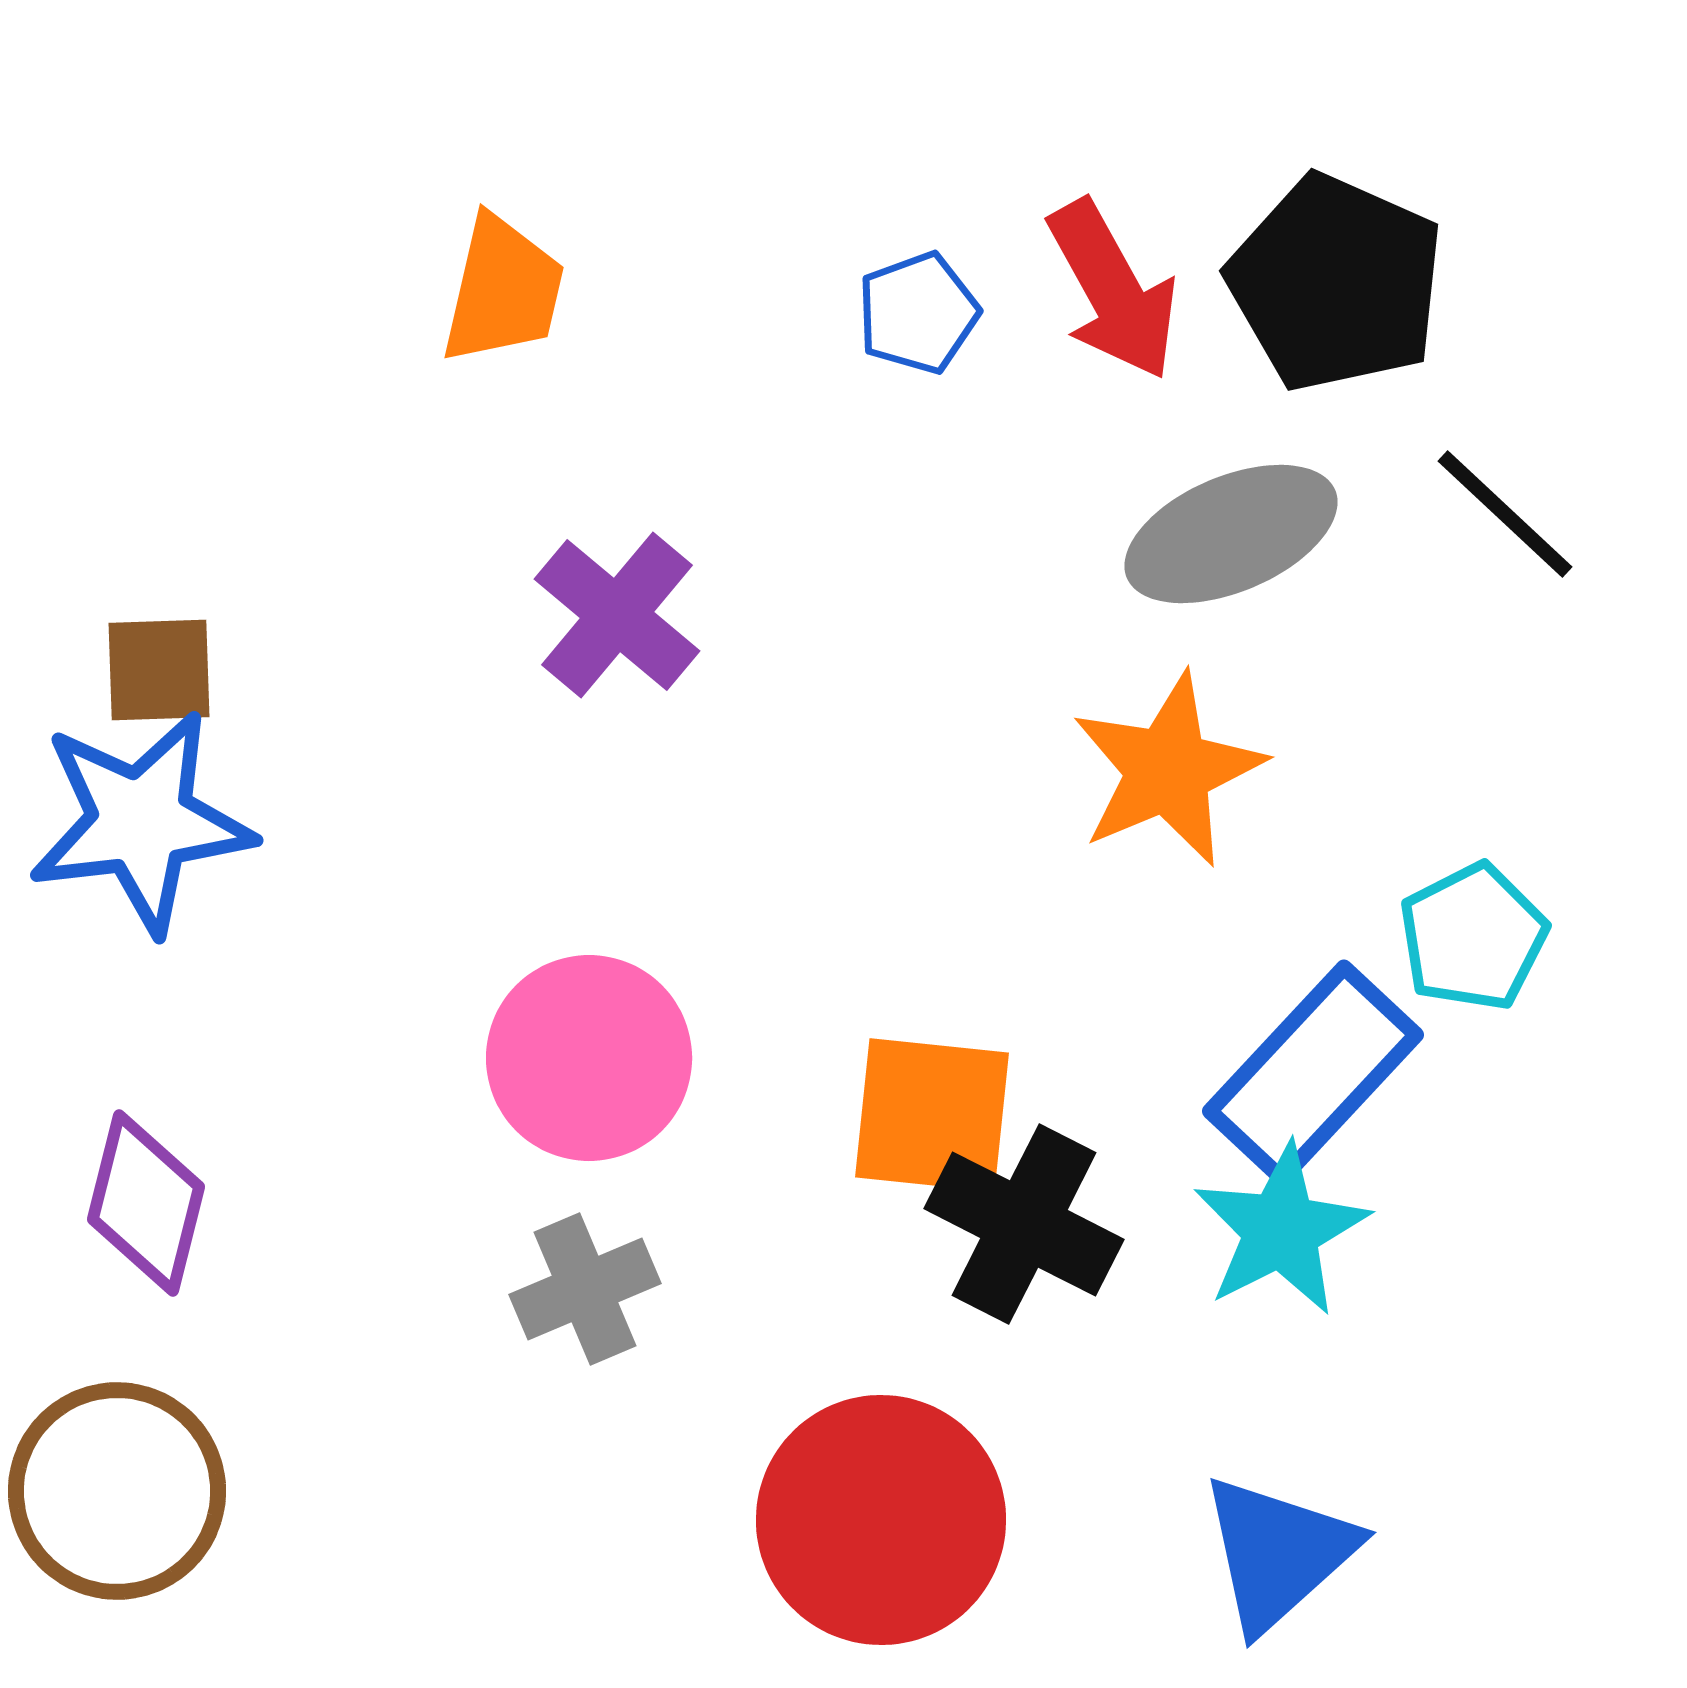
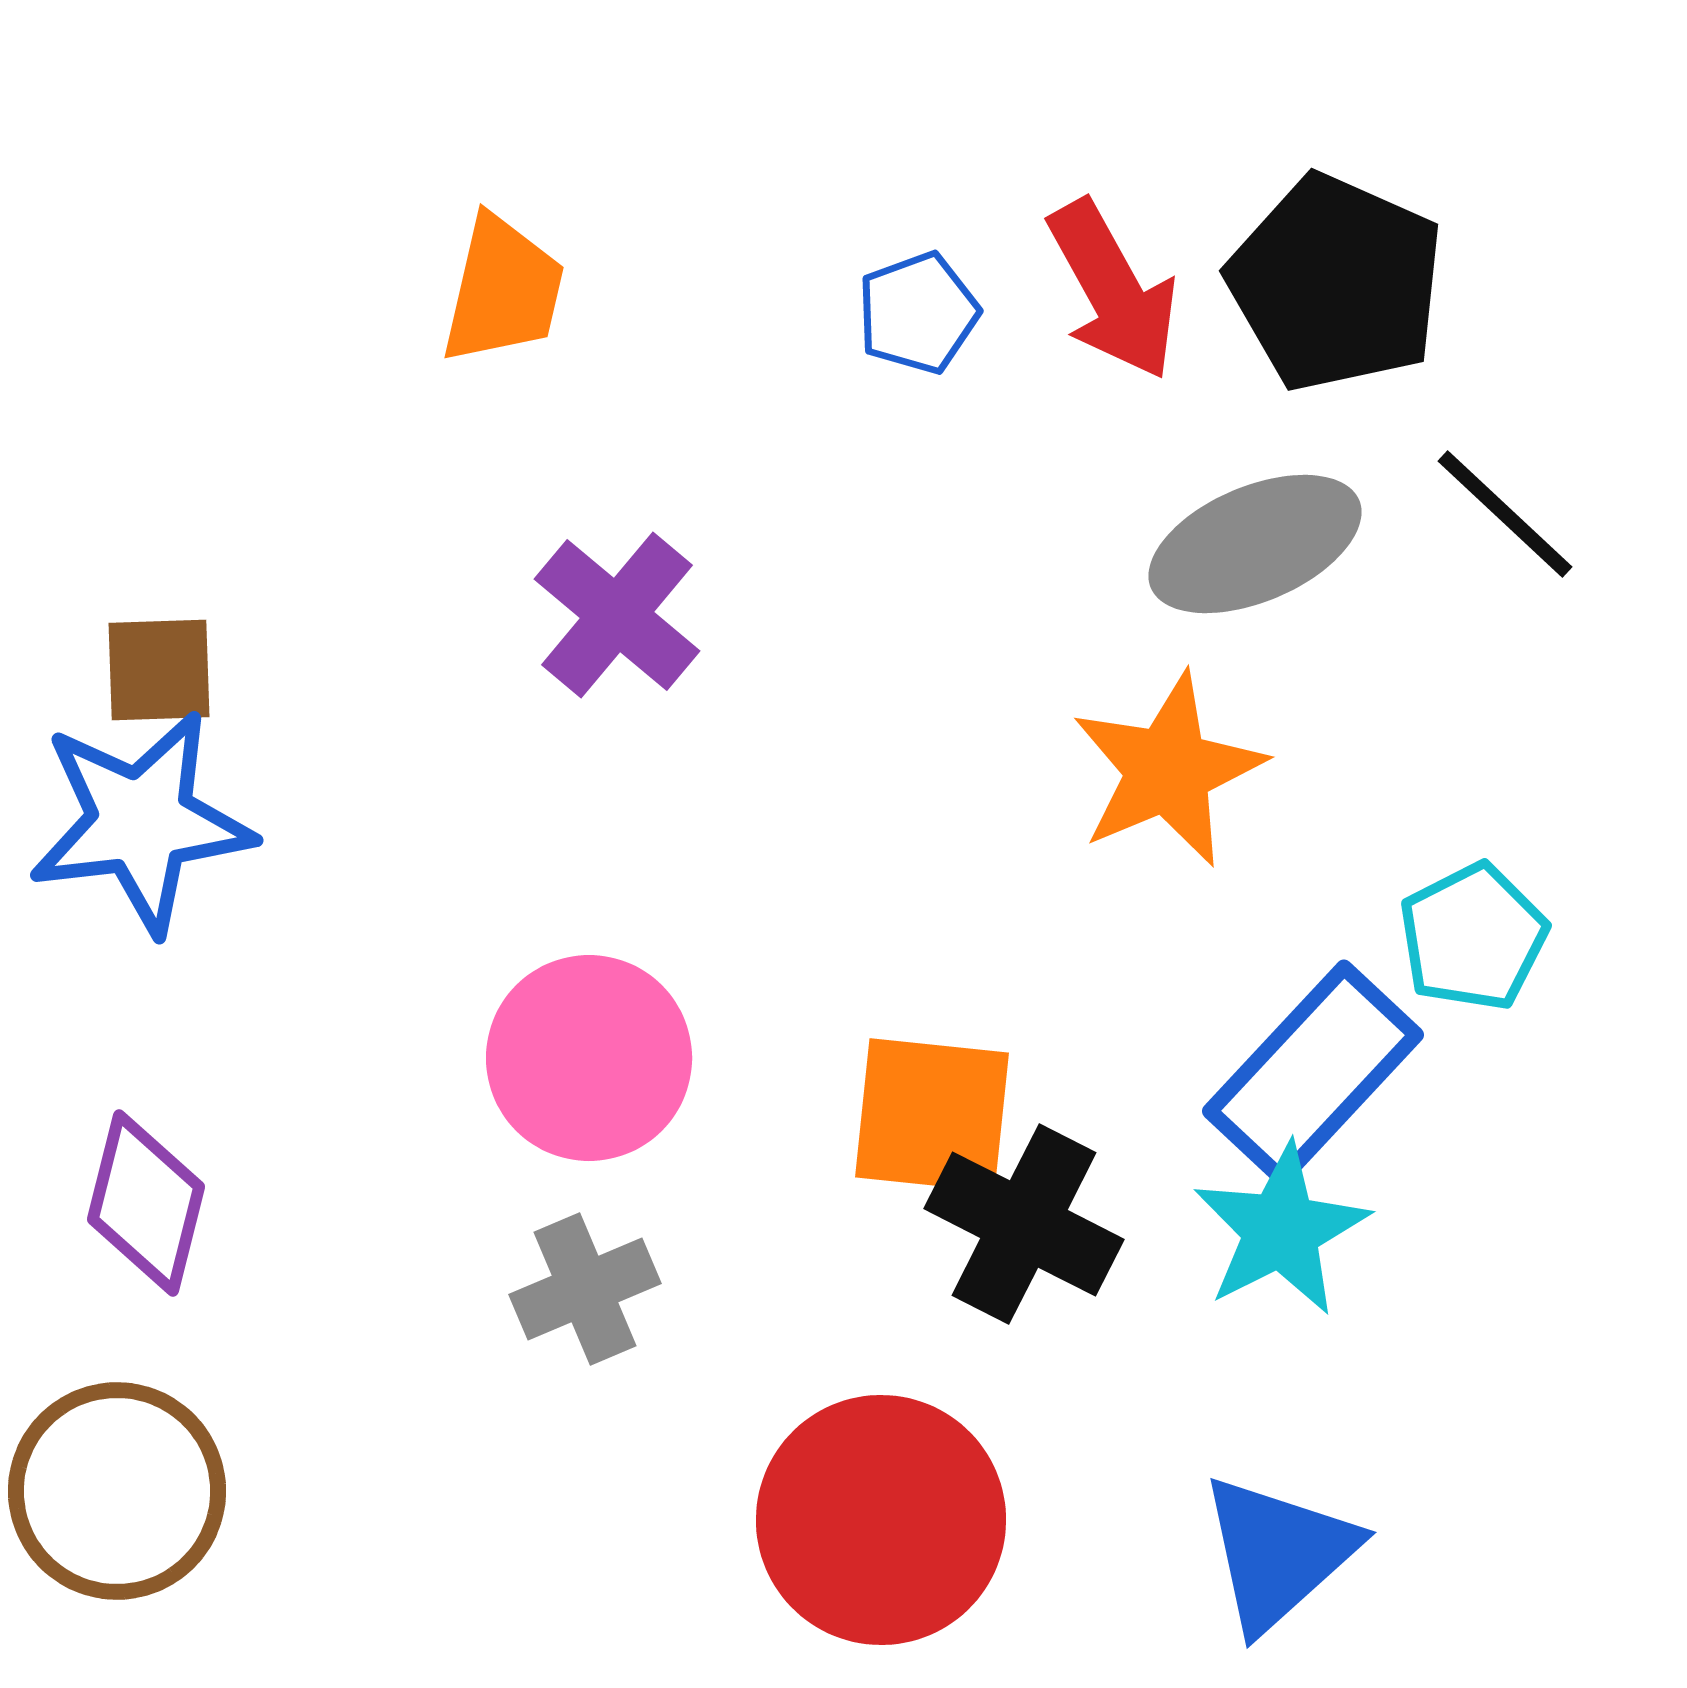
gray ellipse: moved 24 px right, 10 px down
